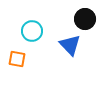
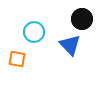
black circle: moved 3 px left
cyan circle: moved 2 px right, 1 px down
